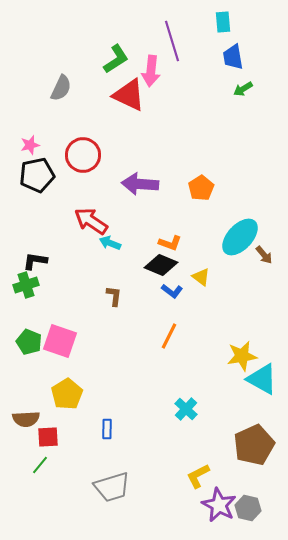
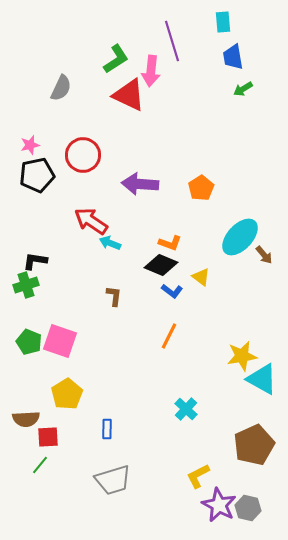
gray trapezoid: moved 1 px right, 7 px up
